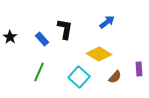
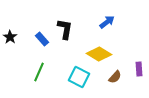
cyan square: rotated 15 degrees counterclockwise
